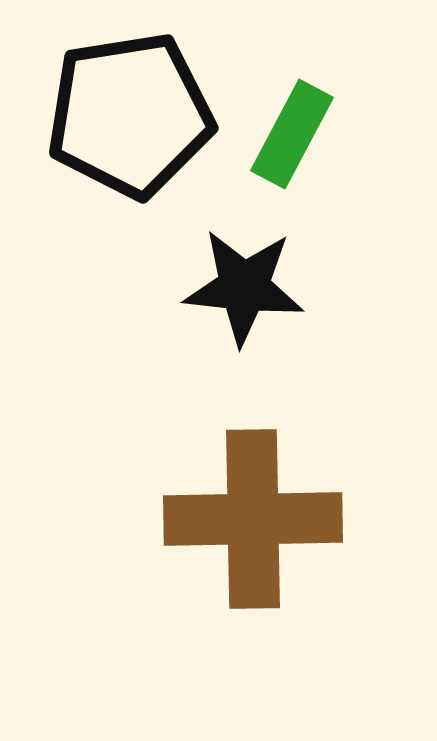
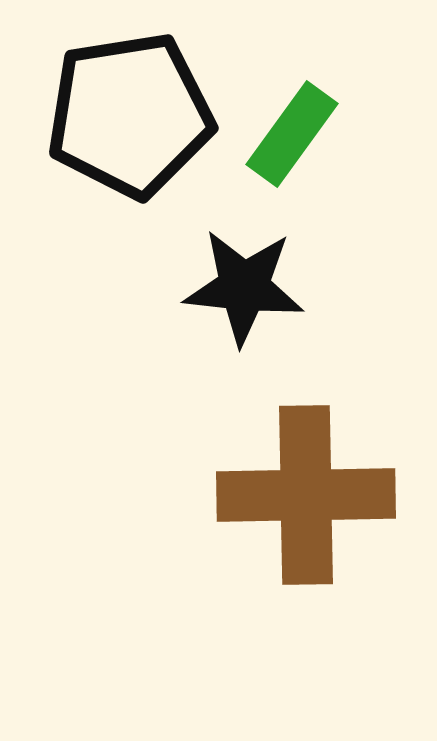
green rectangle: rotated 8 degrees clockwise
brown cross: moved 53 px right, 24 px up
